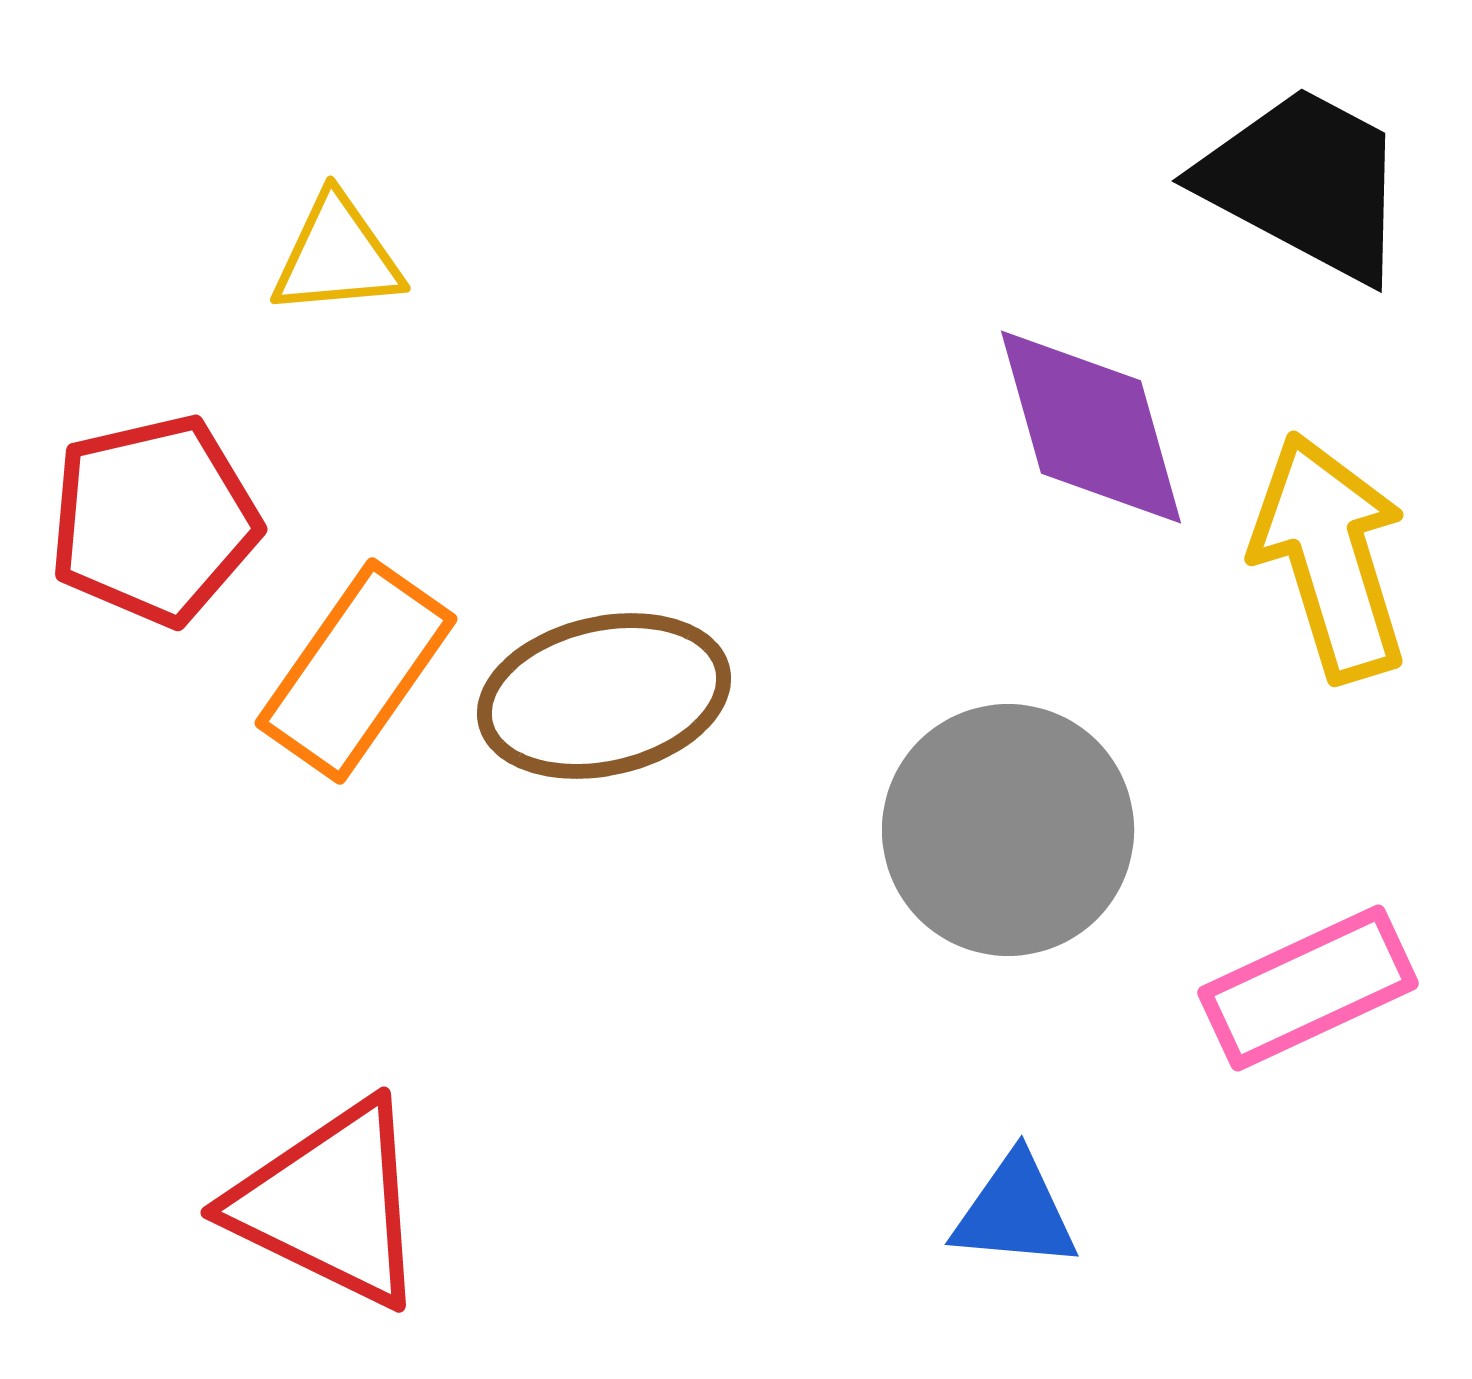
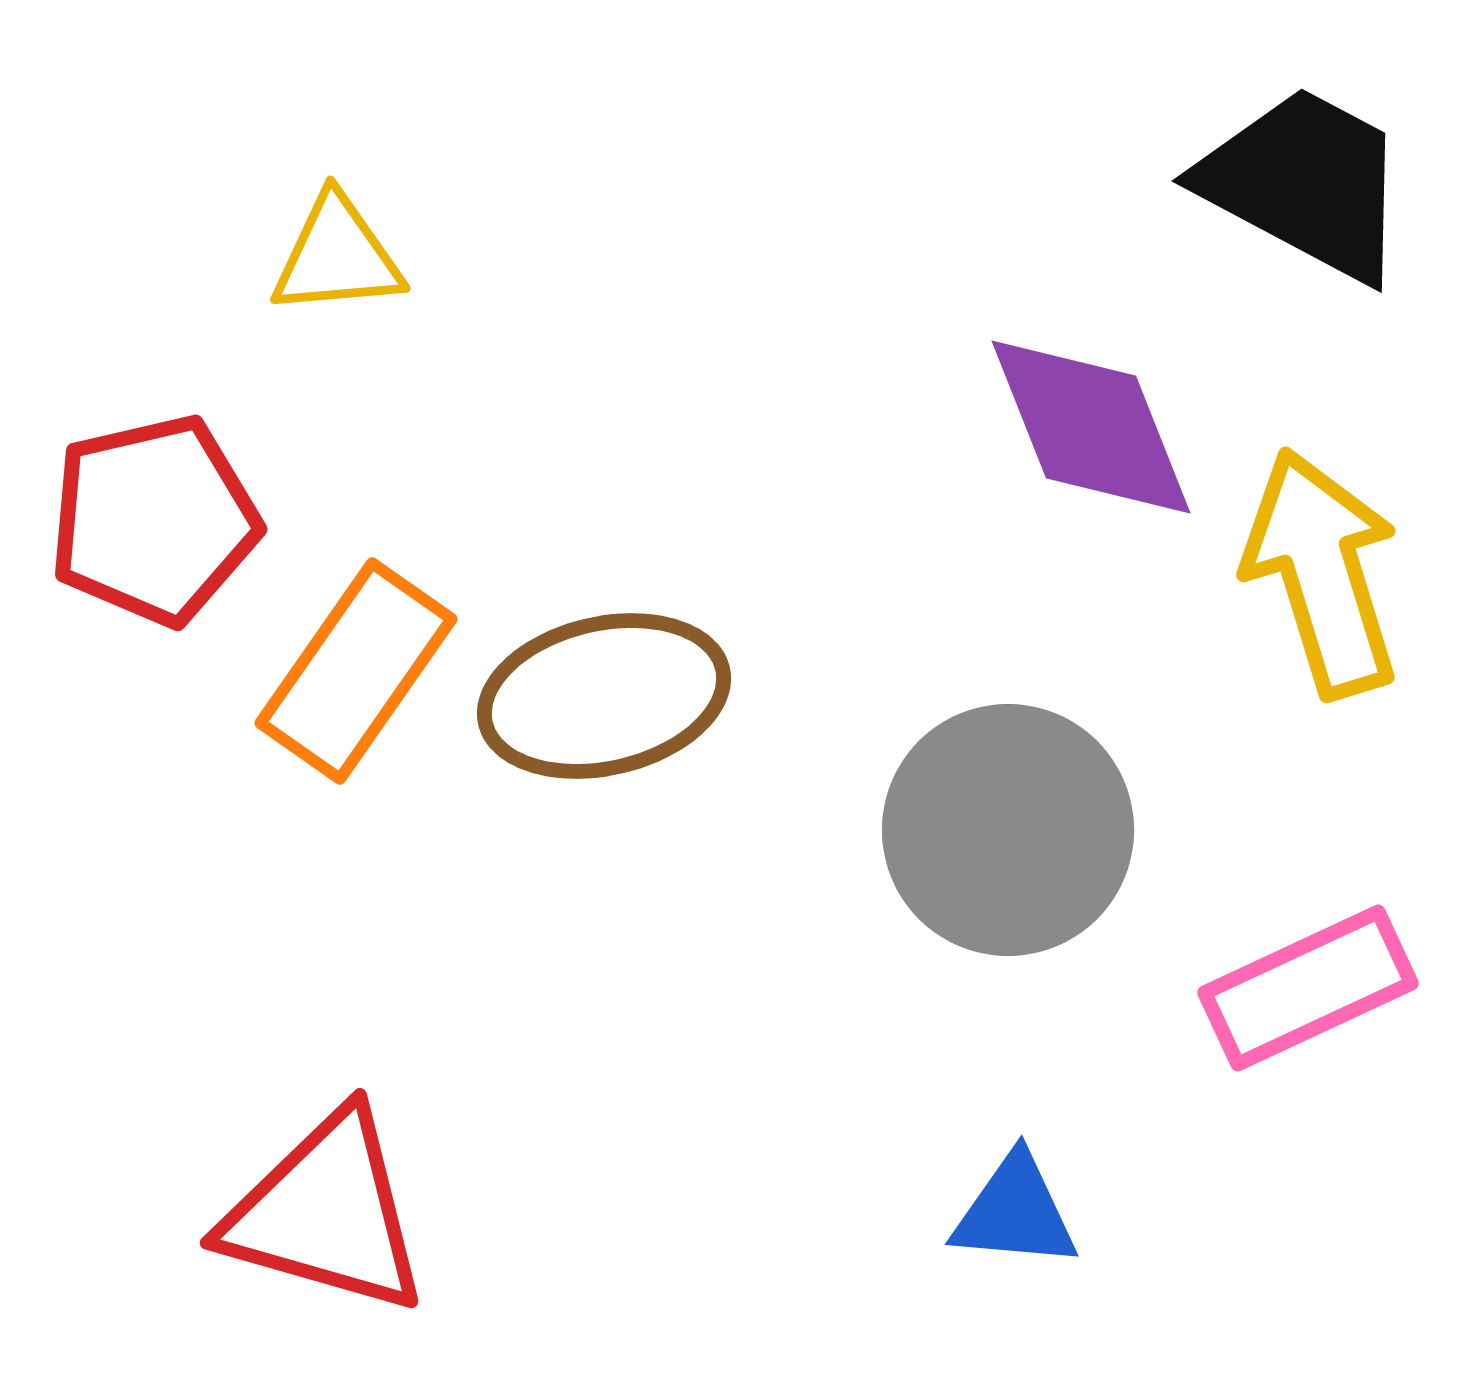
purple diamond: rotated 6 degrees counterclockwise
yellow arrow: moved 8 px left, 16 px down
red triangle: moved 4 px left, 9 px down; rotated 10 degrees counterclockwise
